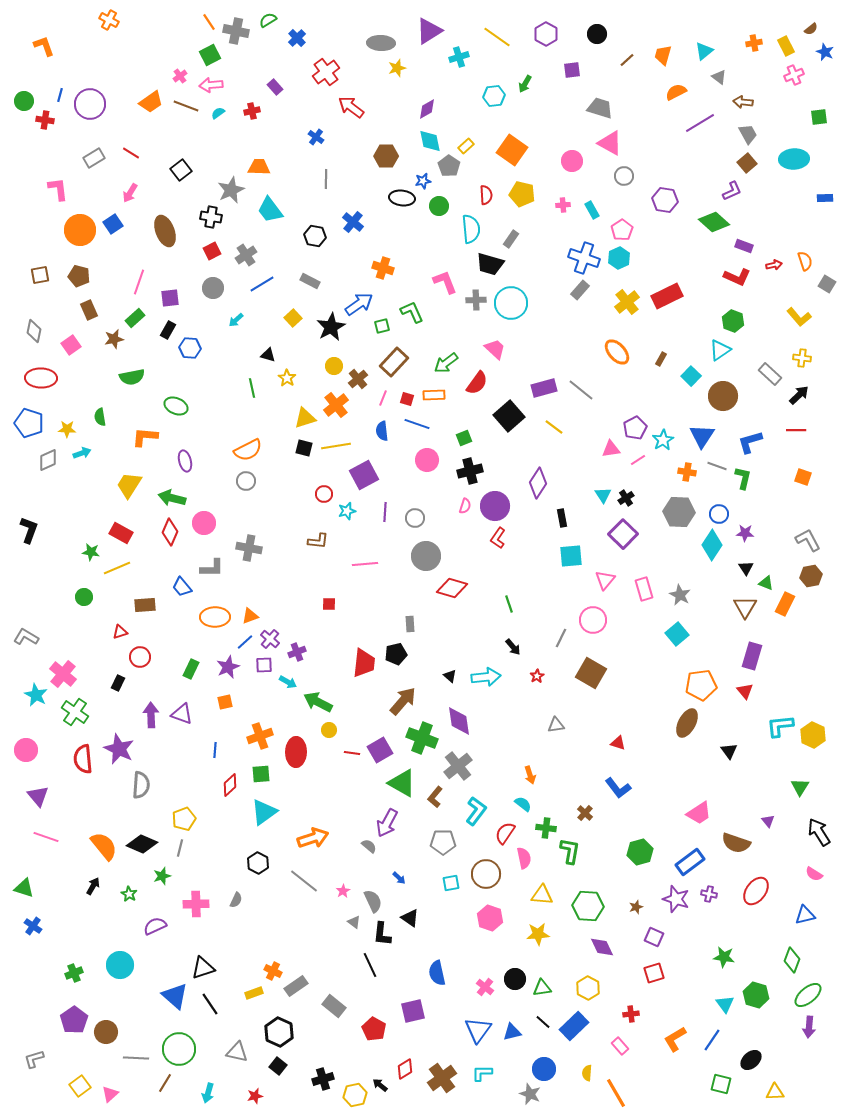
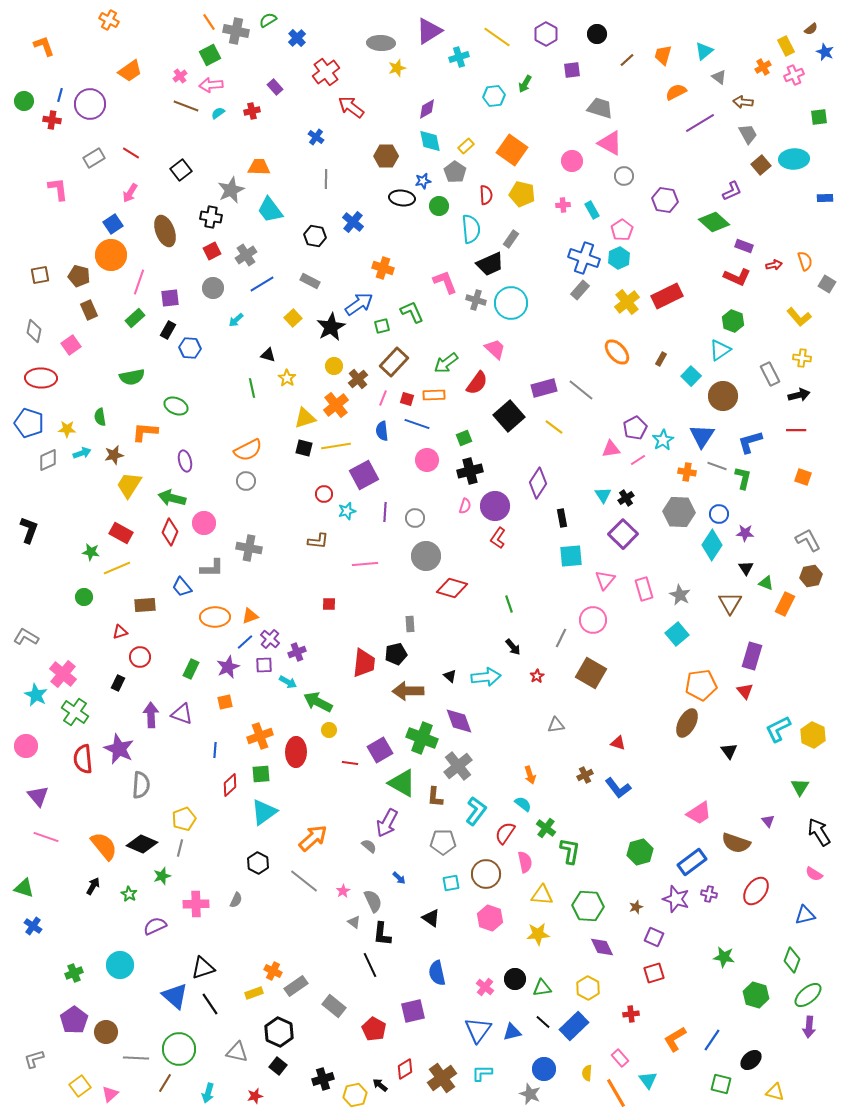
orange cross at (754, 43): moved 9 px right, 24 px down; rotated 21 degrees counterclockwise
orange trapezoid at (151, 102): moved 21 px left, 31 px up
red cross at (45, 120): moved 7 px right
brown square at (747, 163): moved 14 px right, 2 px down
gray pentagon at (449, 166): moved 6 px right, 6 px down
orange circle at (80, 230): moved 31 px right, 25 px down
black trapezoid at (490, 264): rotated 40 degrees counterclockwise
gray cross at (476, 300): rotated 18 degrees clockwise
brown star at (114, 339): moved 116 px down
gray rectangle at (770, 374): rotated 20 degrees clockwise
black arrow at (799, 395): rotated 30 degrees clockwise
orange L-shape at (145, 437): moved 5 px up
brown triangle at (745, 607): moved 15 px left, 4 px up
brown arrow at (403, 701): moved 5 px right, 10 px up; rotated 132 degrees counterclockwise
purple diamond at (459, 721): rotated 12 degrees counterclockwise
cyan L-shape at (780, 726): moved 2 px left, 3 px down; rotated 20 degrees counterclockwise
pink circle at (26, 750): moved 4 px up
red line at (352, 753): moved 2 px left, 10 px down
brown L-shape at (435, 797): rotated 35 degrees counterclockwise
brown cross at (585, 813): moved 38 px up; rotated 21 degrees clockwise
green cross at (546, 828): rotated 30 degrees clockwise
orange arrow at (313, 838): rotated 24 degrees counterclockwise
pink semicircle at (524, 858): moved 1 px right, 4 px down
blue rectangle at (690, 862): moved 2 px right
black triangle at (410, 918): moved 21 px right
cyan triangle at (725, 1004): moved 77 px left, 76 px down
pink rectangle at (620, 1046): moved 12 px down
yellow triangle at (775, 1092): rotated 18 degrees clockwise
